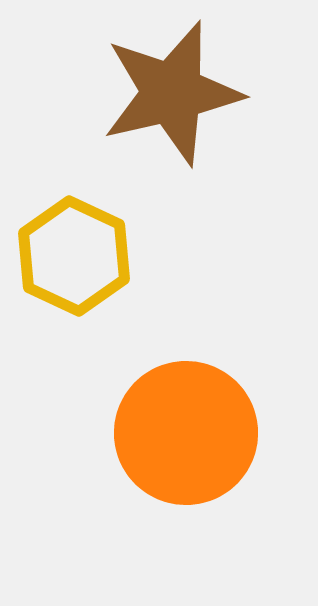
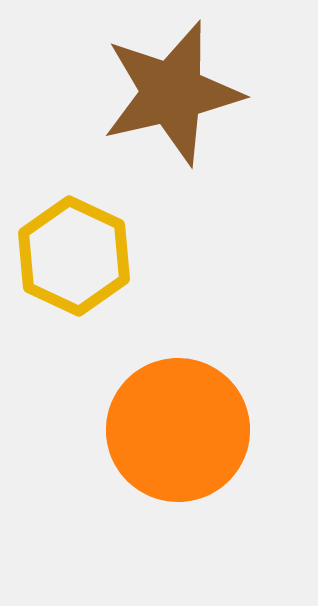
orange circle: moved 8 px left, 3 px up
